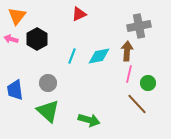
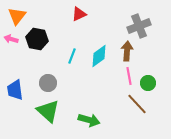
gray cross: rotated 10 degrees counterclockwise
black hexagon: rotated 20 degrees counterclockwise
cyan diamond: rotated 25 degrees counterclockwise
pink line: moved 2 px down; rotated 24 degrees counterclockwise
